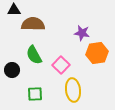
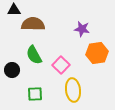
purple star: moved 4 px up
